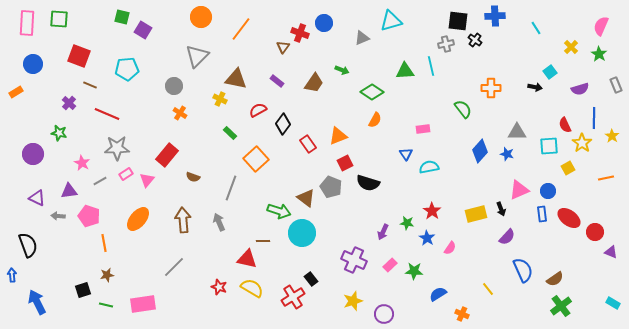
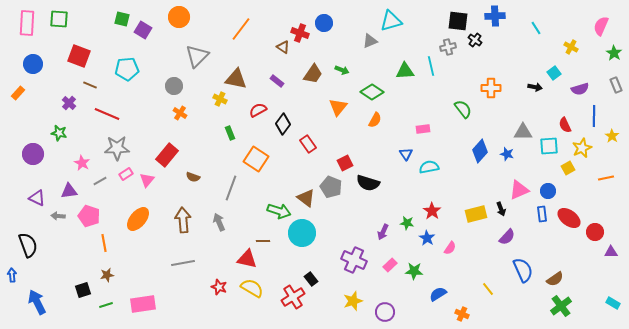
green square at (122, 17): moved 2 px down
orange circle at (201, 17): moved 22 px left
gray triangle at (362, 38): moved 8 px right, 3 px down
gray cross at (446, 44): moved 2 px right, 3 px down
brown triangle at (283, 47): rotated 32 degrees counterclockwise
yellow cross at (571, 47): rotated 16 degrees counterclockwise
green star at (599, 54): moved 15 px right, 1 px up
cyan square at (550, 72): moved 4 px right, 1 px down
brown trapezoid at (314, 83): moved 1 px left, 9 px up
orange rectangle at (16, 92): moved 2 px right, 1 px down; rotated 16 degrees counterclockwise
blue line at (594, 118): moved 2 px up
gray triangle at (517, 132): moved 6 px right
green rectangle at (230, 133): rotated 24 degrees clockwise
orange triangle at (338, 136): moved 29 px up; rotated 30 degrees counterclockwise
yellow star at (582, 143): moved 5 px down; rotated 12 degrees clockwise
orange square at (256, 159): rotated 15 degrees counterclockwise
purple triangle at (611, 252): rotated 24 degrees counterclockwise
gray line at (174, 267): moved 9 px right, 4 px up; rotated 35 degrees clockwise
green line at (106, 305): rotated 32 degrees counterclockwise
purple circle at (384, 314): moved 1 px right, 2 px up
